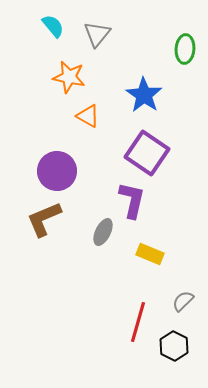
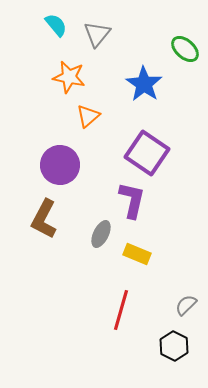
cyan semicircle: moved 3 px right, 1 px up
green ellipse: rotated 52 degrees counterclockwise
blue star: moved 11 px up
orange triangle: rotated 50 degrees clockwise
purple circle: moved 3 px right, 6 px up
brown L-shape: rotated 39 degrees counterclockwise
gray ellipse: moved 2 px left, 2 px down
yellow rectangle: moved 13 px left
gray semicircle: moved 3 px right, 4 px down
red line: moved 17 px left, 12 px up
